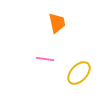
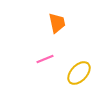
pink line: rotated 30 degrees counterclockwise
